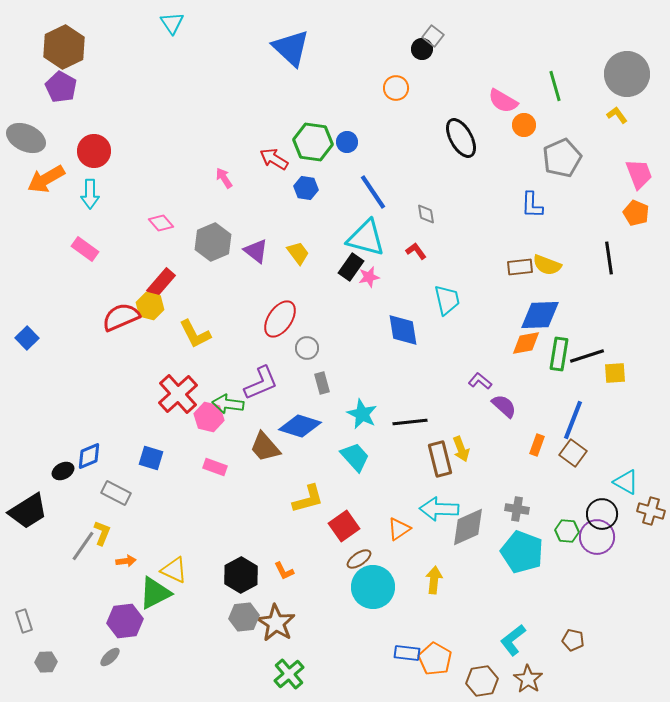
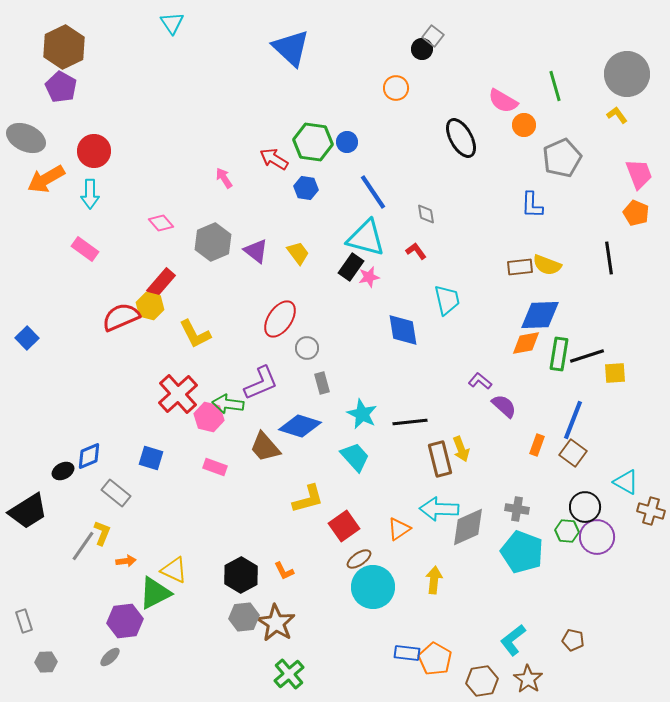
gray rectangle at (116, 493): rotated 12 degrees clockwise
black circle at (602, 514): moved 17 px left, 7 px up
